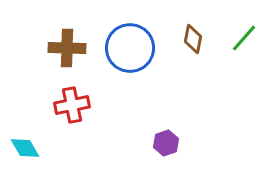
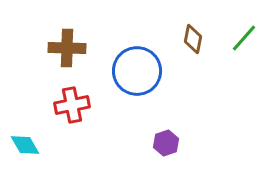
blue circle: moved 7 px right, 23 px down
cyan diamond: moved 3 px up
